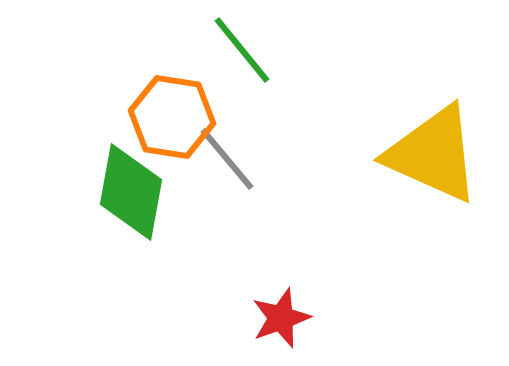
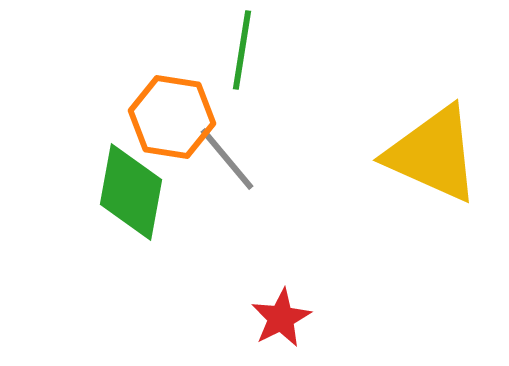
green line: rotated 48 degrees clockwise
red star: rotated 8 degrees counterclockwise
